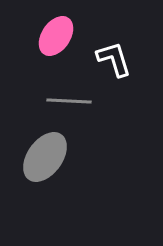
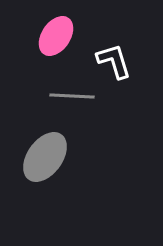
white L-shape: moved 2 px down
gray line: moved 3 px right, 5 px up
